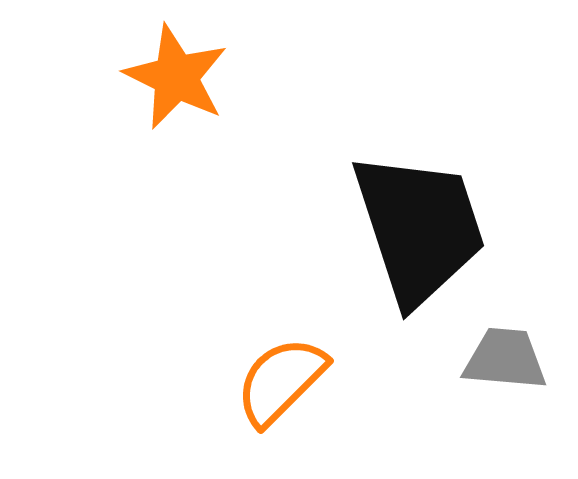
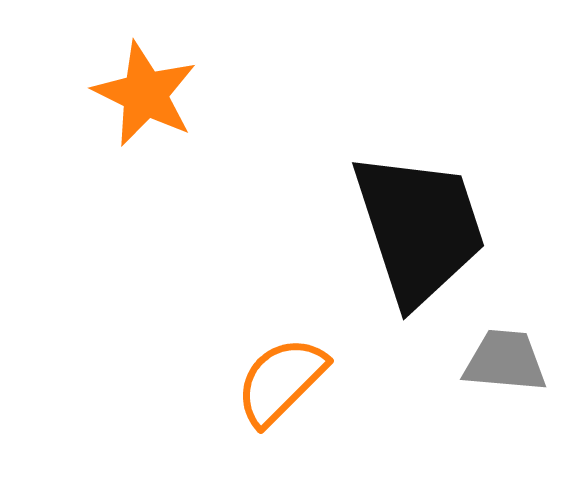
orange star: moved 31 px left, 17 px down
gray trapezoid: moved 2 px down
